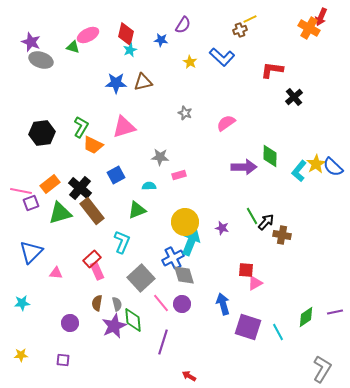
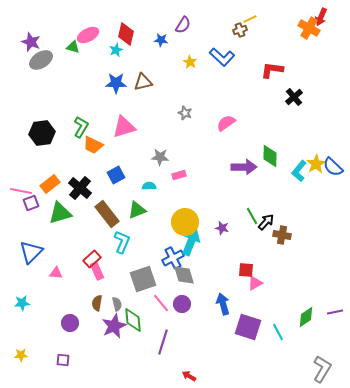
cyan star at (130, 50): moved 14 px left
gray ellipse at (41, 60): rotated 50 degrees counterclockwise
brown rectangle at (92, 211): moved 15 px right, 3 px down
gray square at (141, 278): moved 2 px right, 1 px down; rotated 24 degrees clockwise
